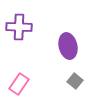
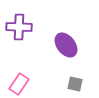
purple ellipse: moved 2 px left, 1 px up; rotated 25 degrees counterclockwise
gray square: moved 3 px down; rotated 28 degrees counterclockwise
